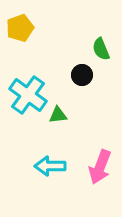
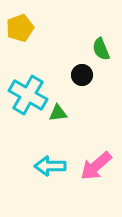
cyan cross: rotated 6 degrees counterclockwise
green triangle: moved 2 px up
pink arrow: moved 4 px left, 1 px up; rotated 28 degrees clockwise
